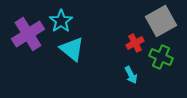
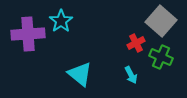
gray square: rotated 20 degrees counterclockwise
purple cross: rotated 28 degrees clockwise
red cross: moved 1 px right
cyan triangle: moved 8 px right, 25 px down
